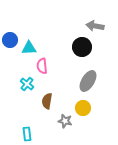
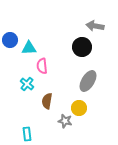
yellow circle: moved 4 px left
